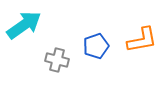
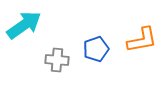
blue pentagon: moved 3 px down
gray cross: rotated 10 degrees counterclockwise
